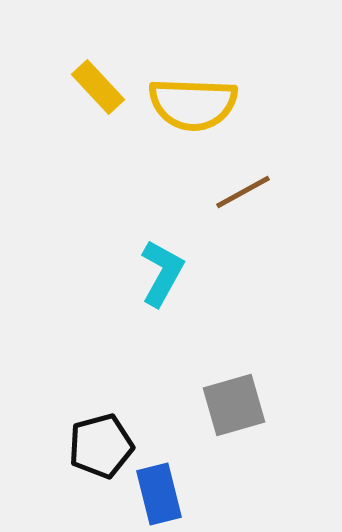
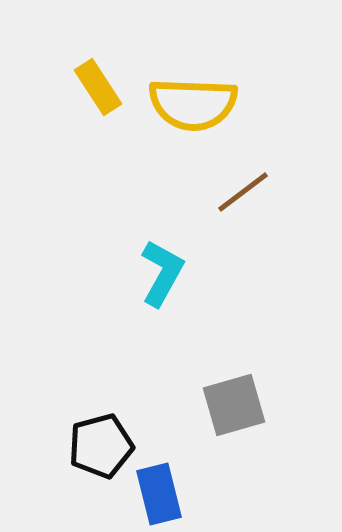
yellow rectangle: rotated 10 degrees clockwise
brown line: rotated 8 degrees counterclockwise
